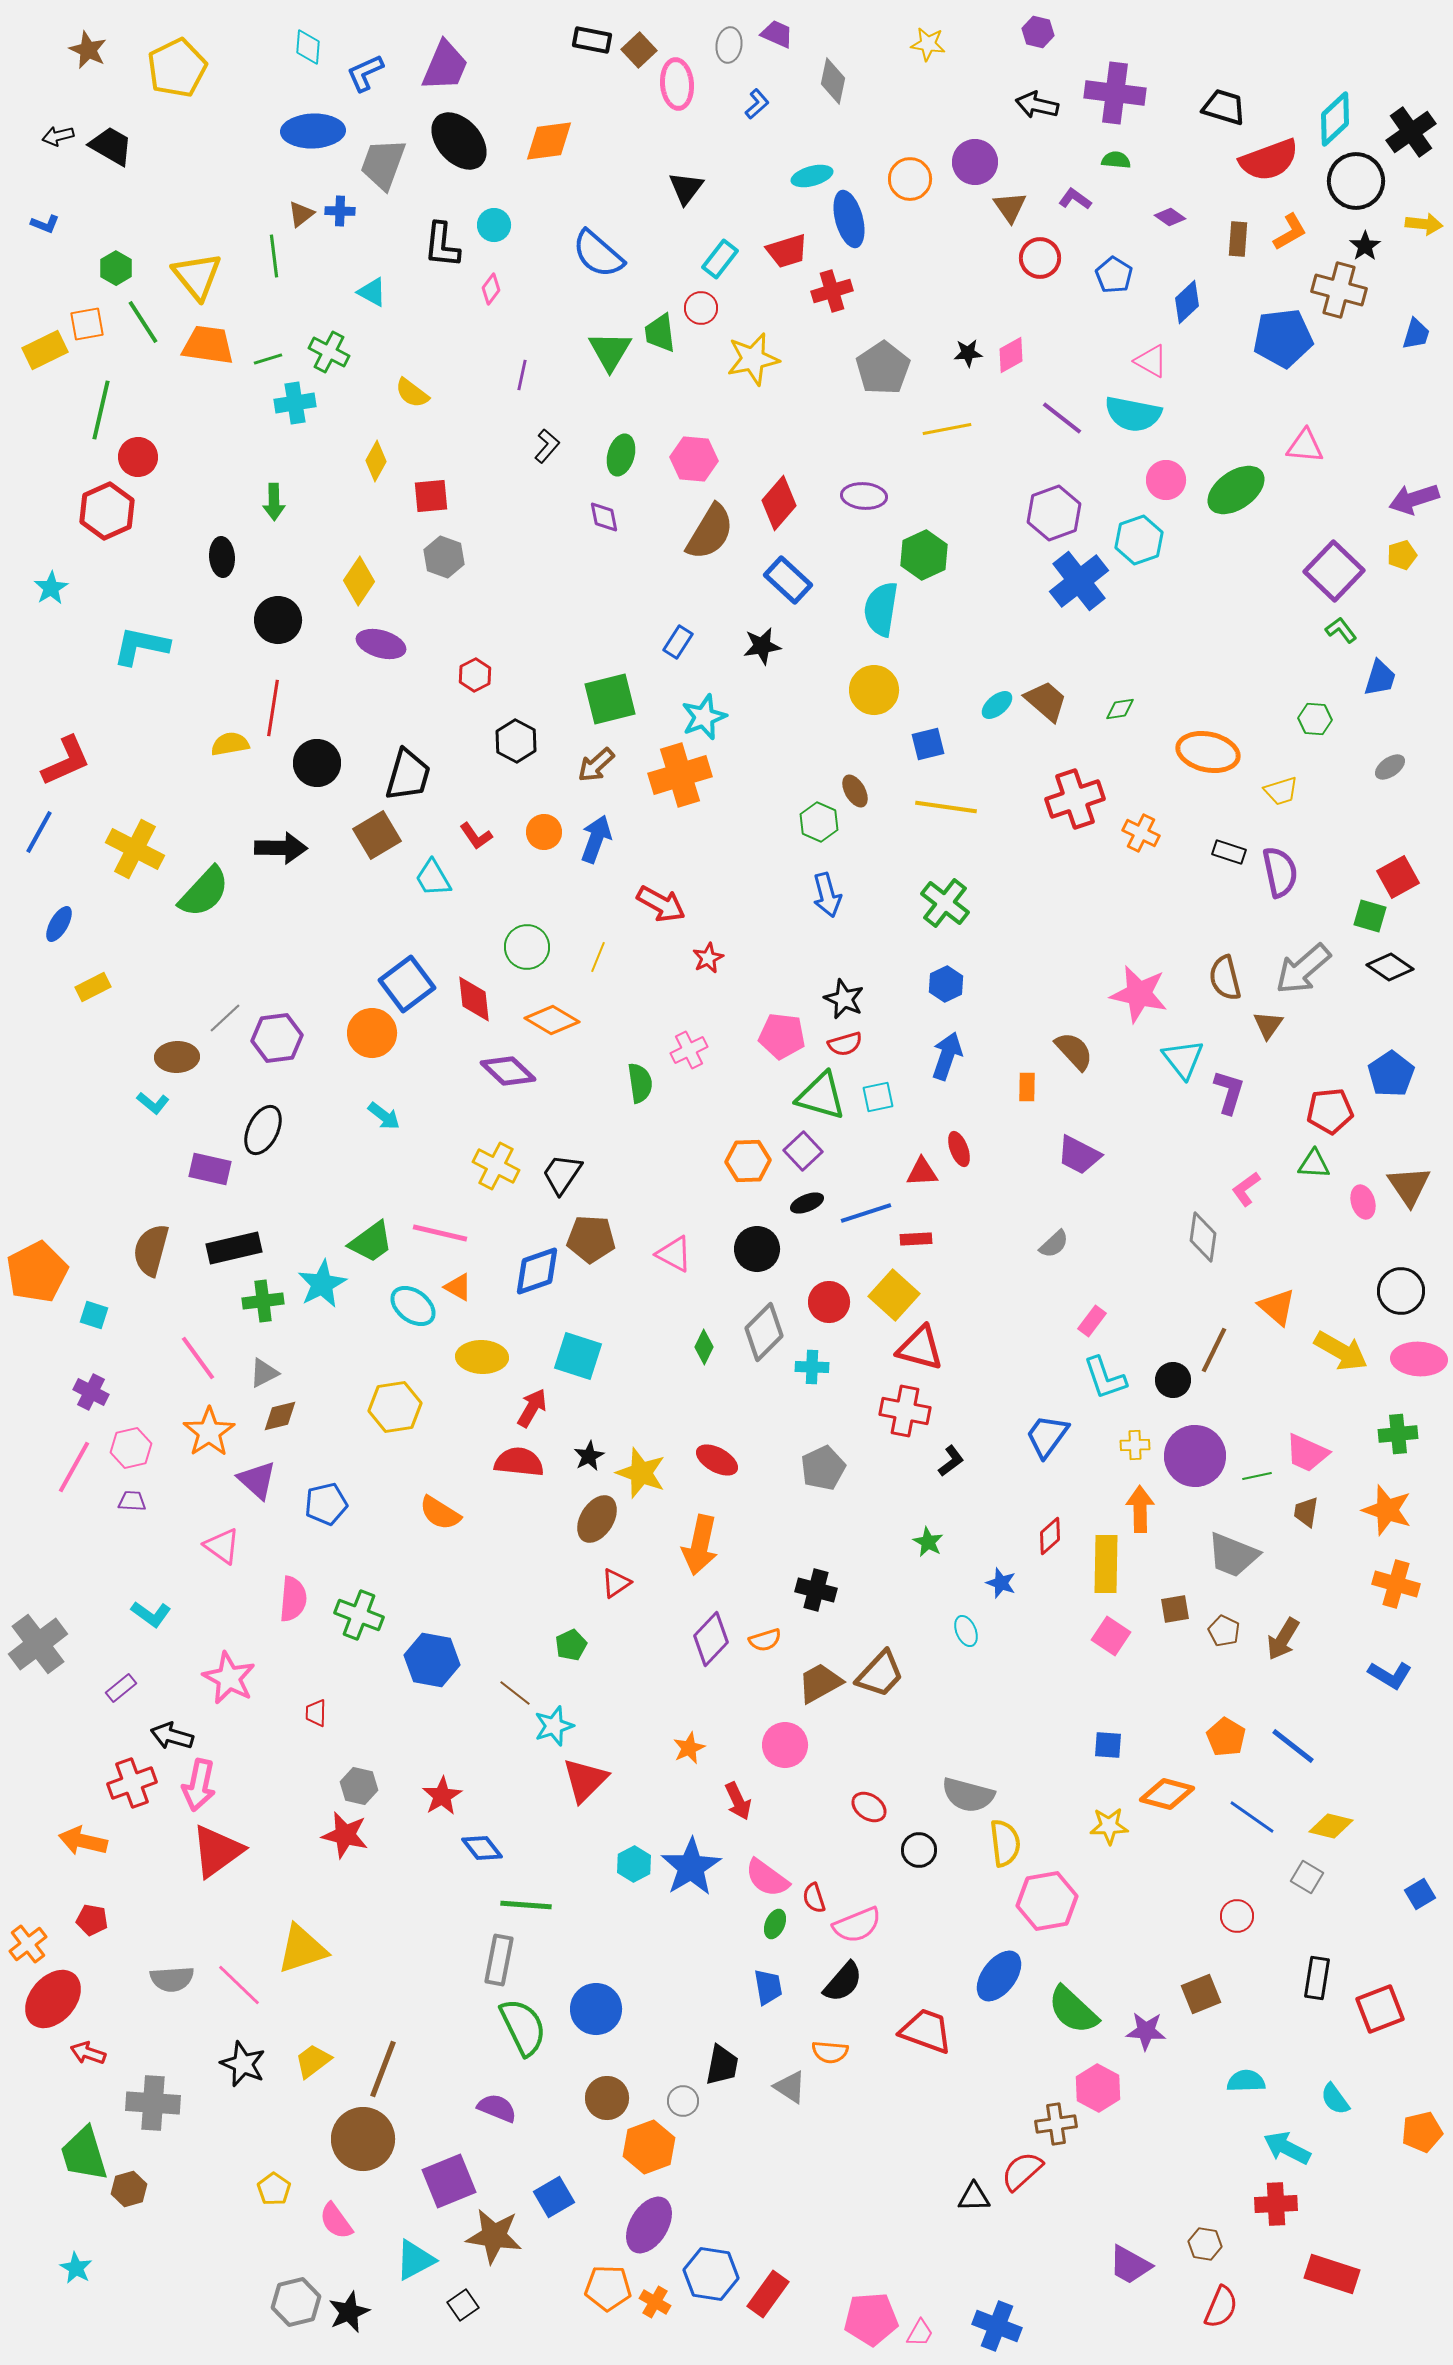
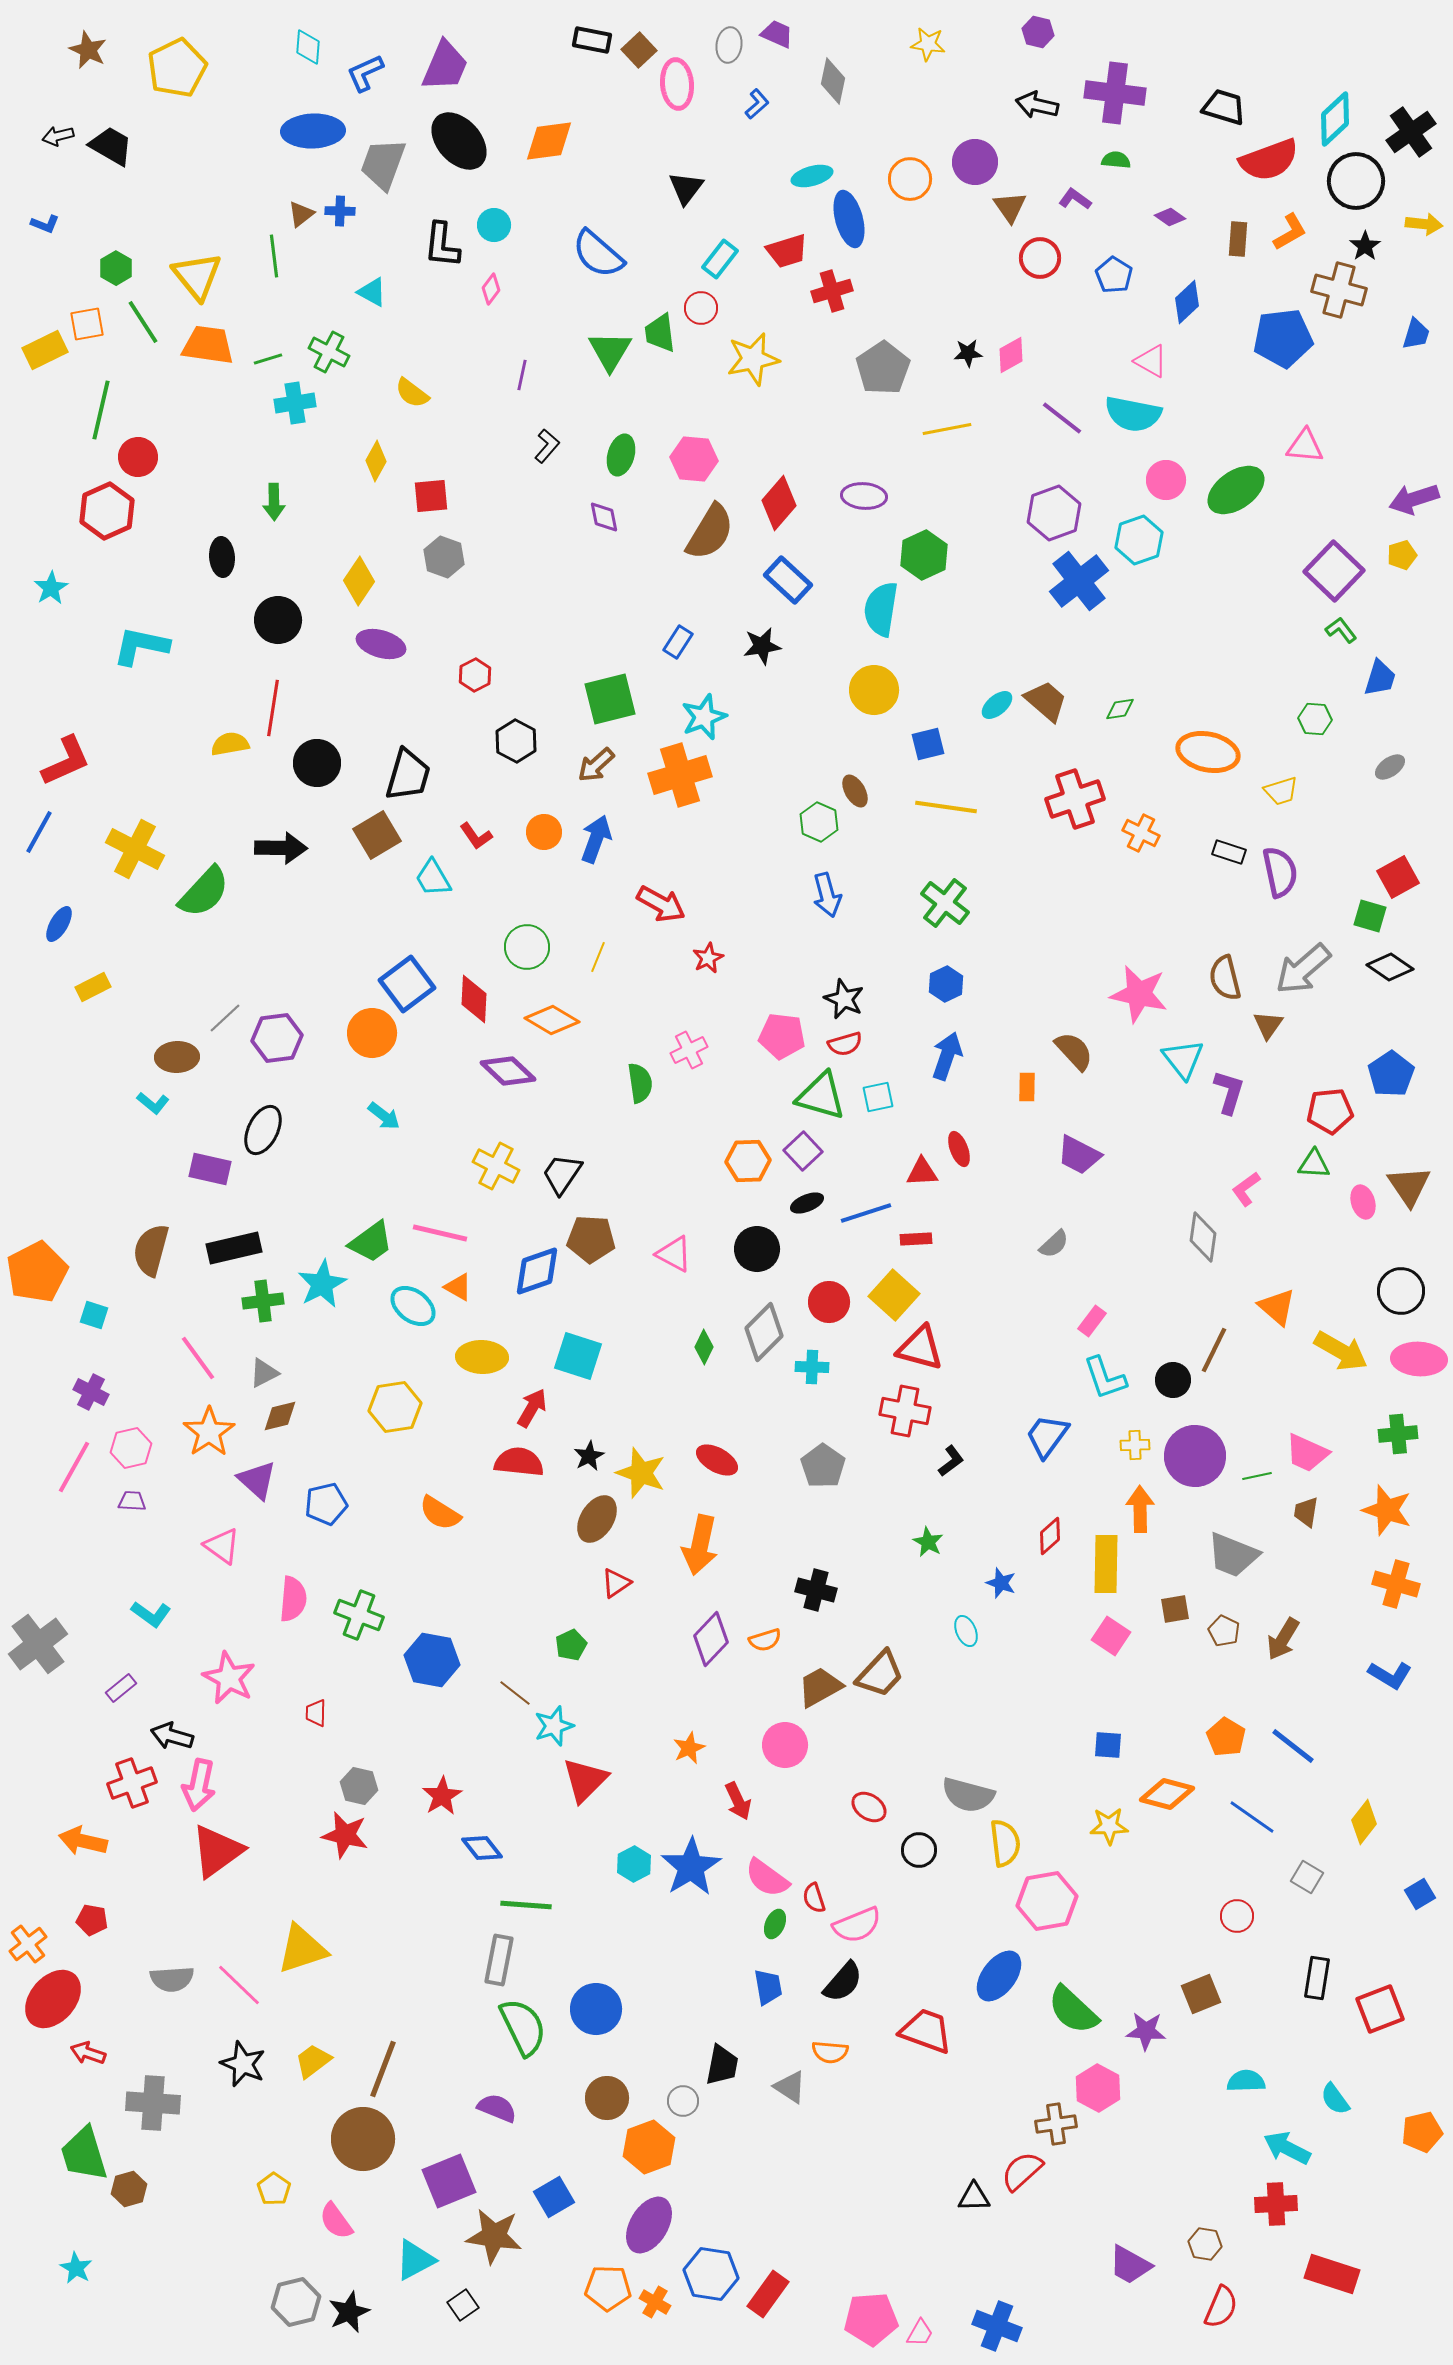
red diamond at (474, 999): rotated 9 degrees clockwise
gray pentagon at (823, 1468): moved 2 px up; rotated 12 degrees counterclockwise
brown trapezoid at (820, 1683): moved 4 px down
yellow diamond at (1331, 1826): moved 33 px right, 4 px up; rotated 66 degrees counterclockwise
